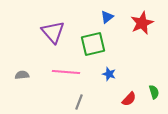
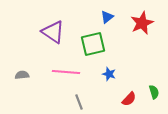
purple triangle: rotated 15 degrees counterclockwise
gray line: rotated 42 degrees counterclockwise
